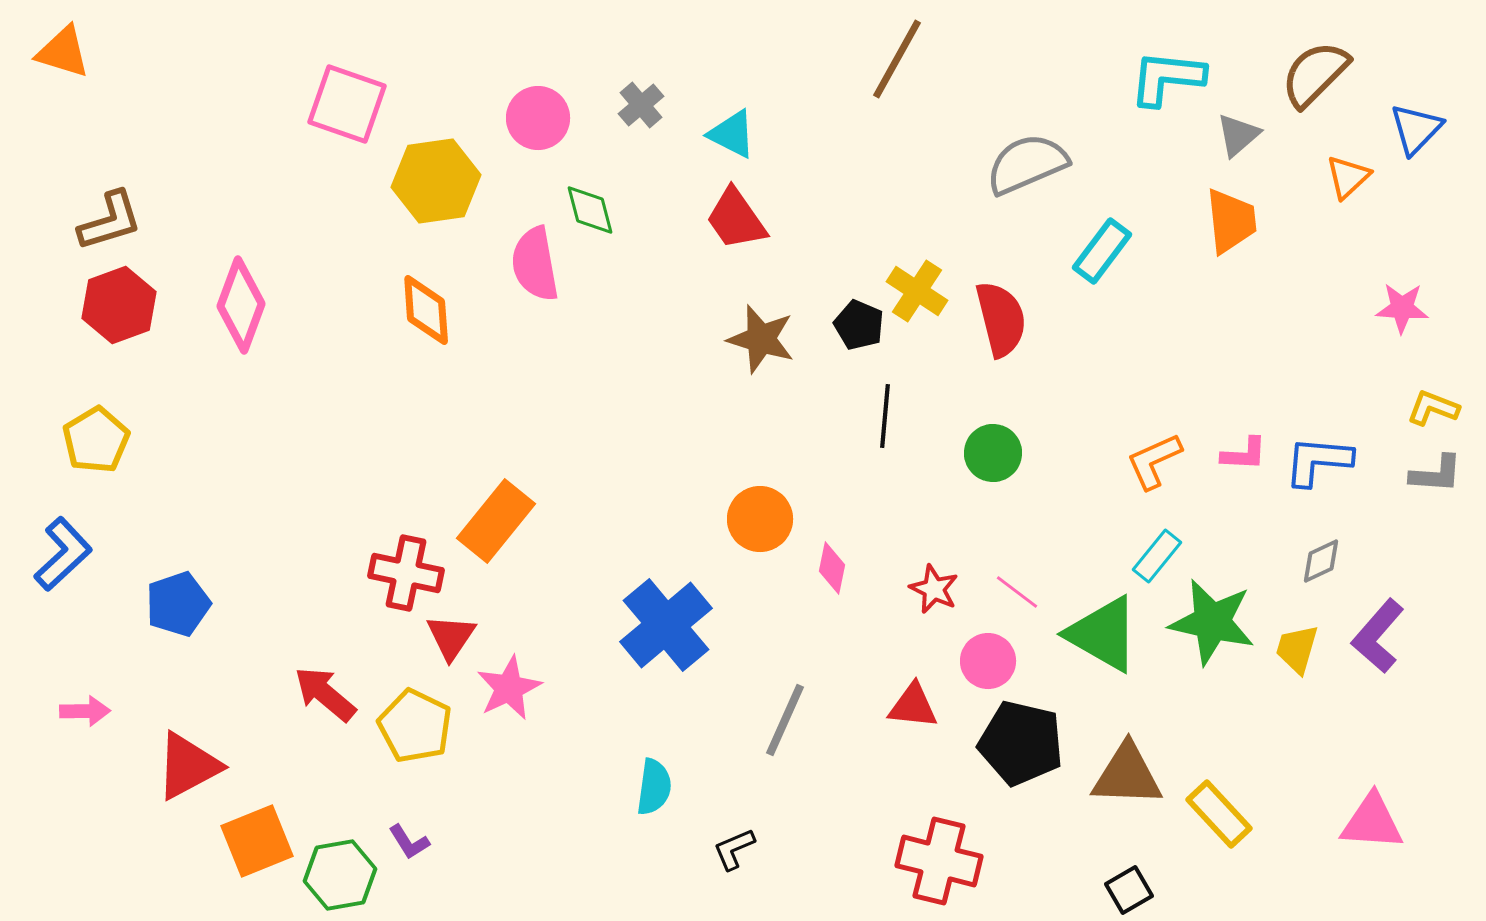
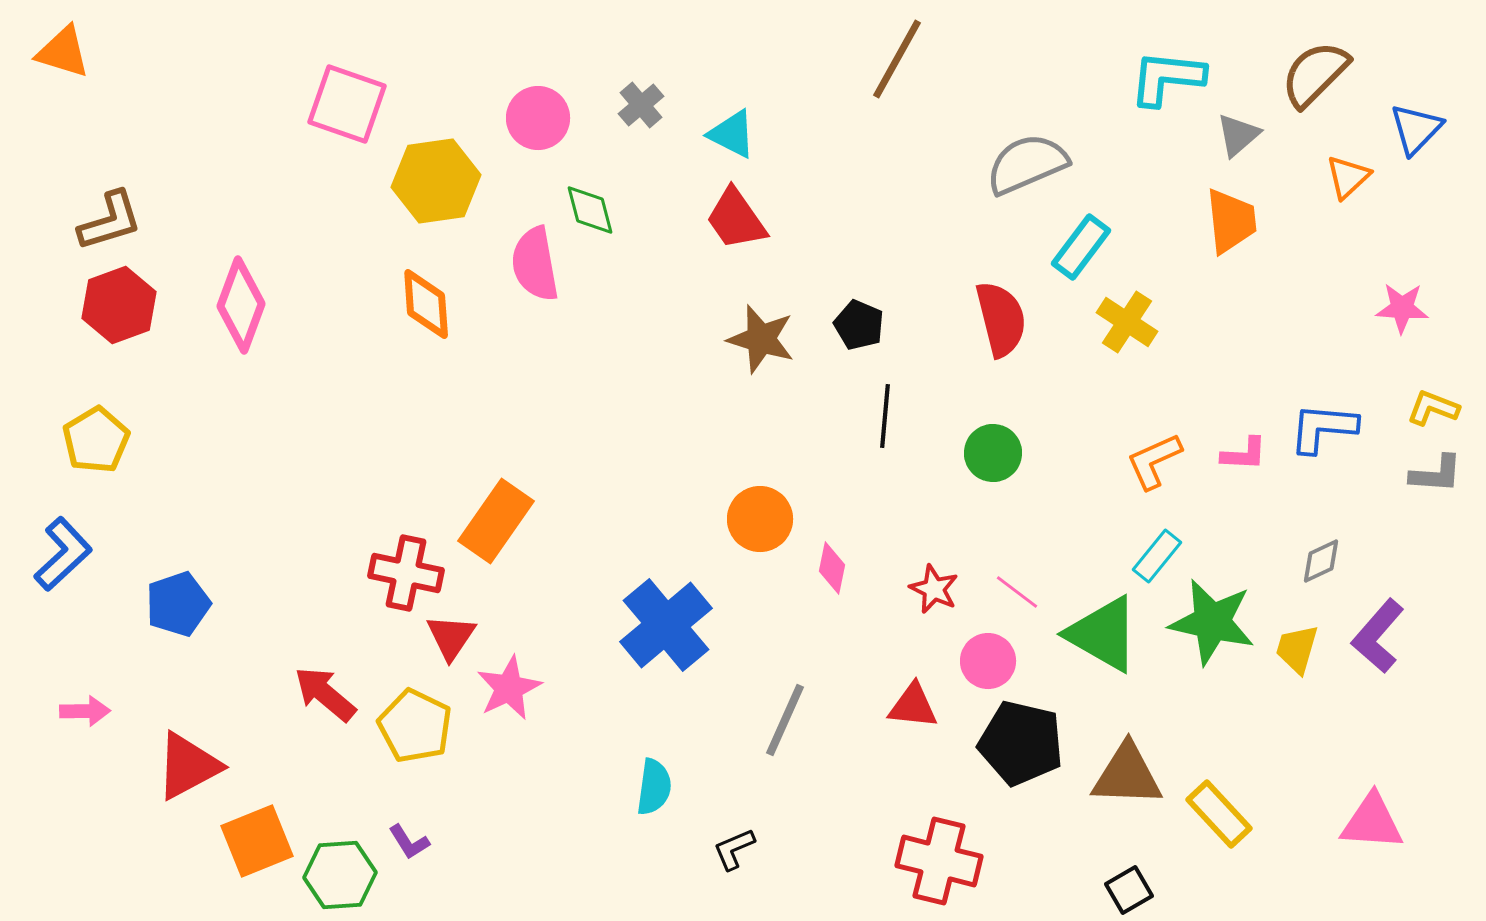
cyan rectangle at (1102, 251): moved 21 px left, 4 px up
yellow cross at (917, 291): moved 210 px right, 31 px down
orange diamond at (426, 310): moved 6 px up
blue L-shape at (1318, 461): moved 5 px right, 33 px up
orange rectangle at (496, 521): rotated 4 degrees counterclockwise
green hexagon at (340, 875): rotated 6 degrees clockwise
